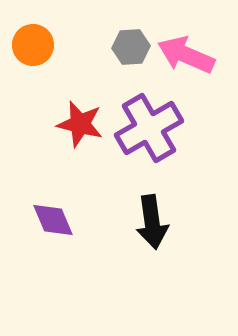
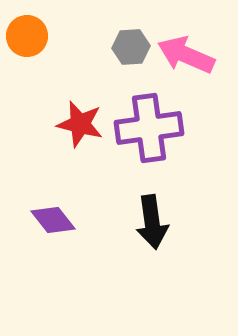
orange circle: moved 6 px left, 9 px up
purple cross: rotated 22 degrees clockwise
purple diamond: rotated 15 degrees counterclockwise
